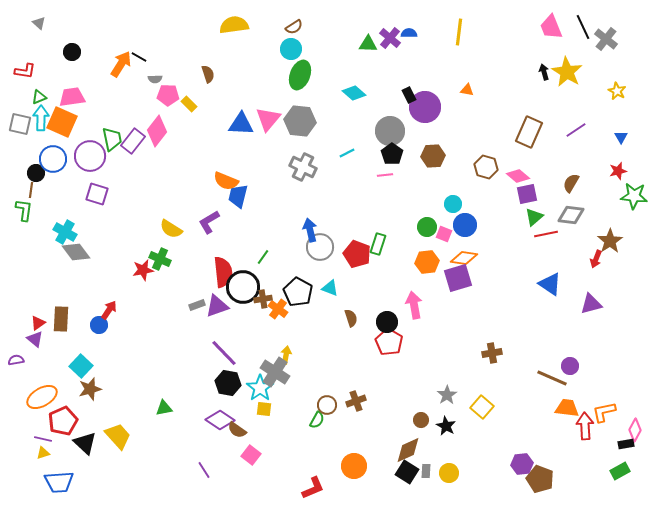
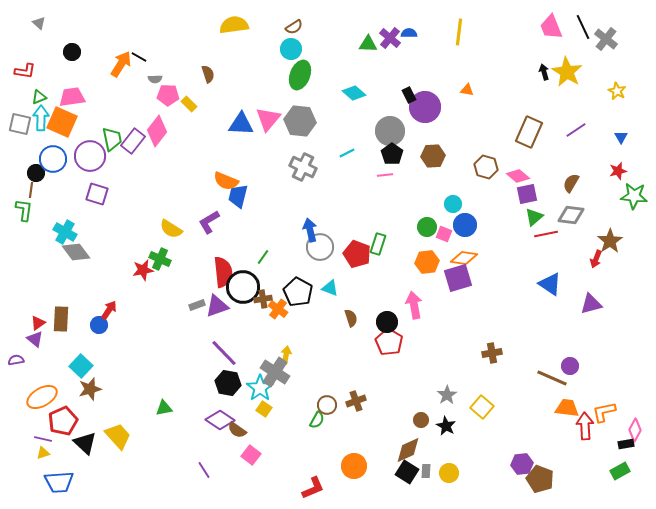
yellow square at (264, 409): rotated 28 degrees clockwise
